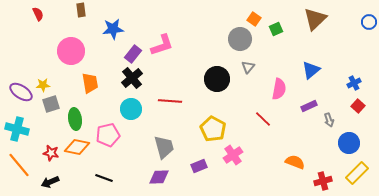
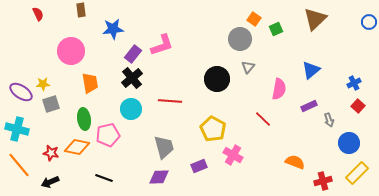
yellow star at (43, 85): moved 1 px up
green ellipse at (75, 119): moved 9 px right
pink cross at (233, 155): rotated 24 degrees counterclockwise
